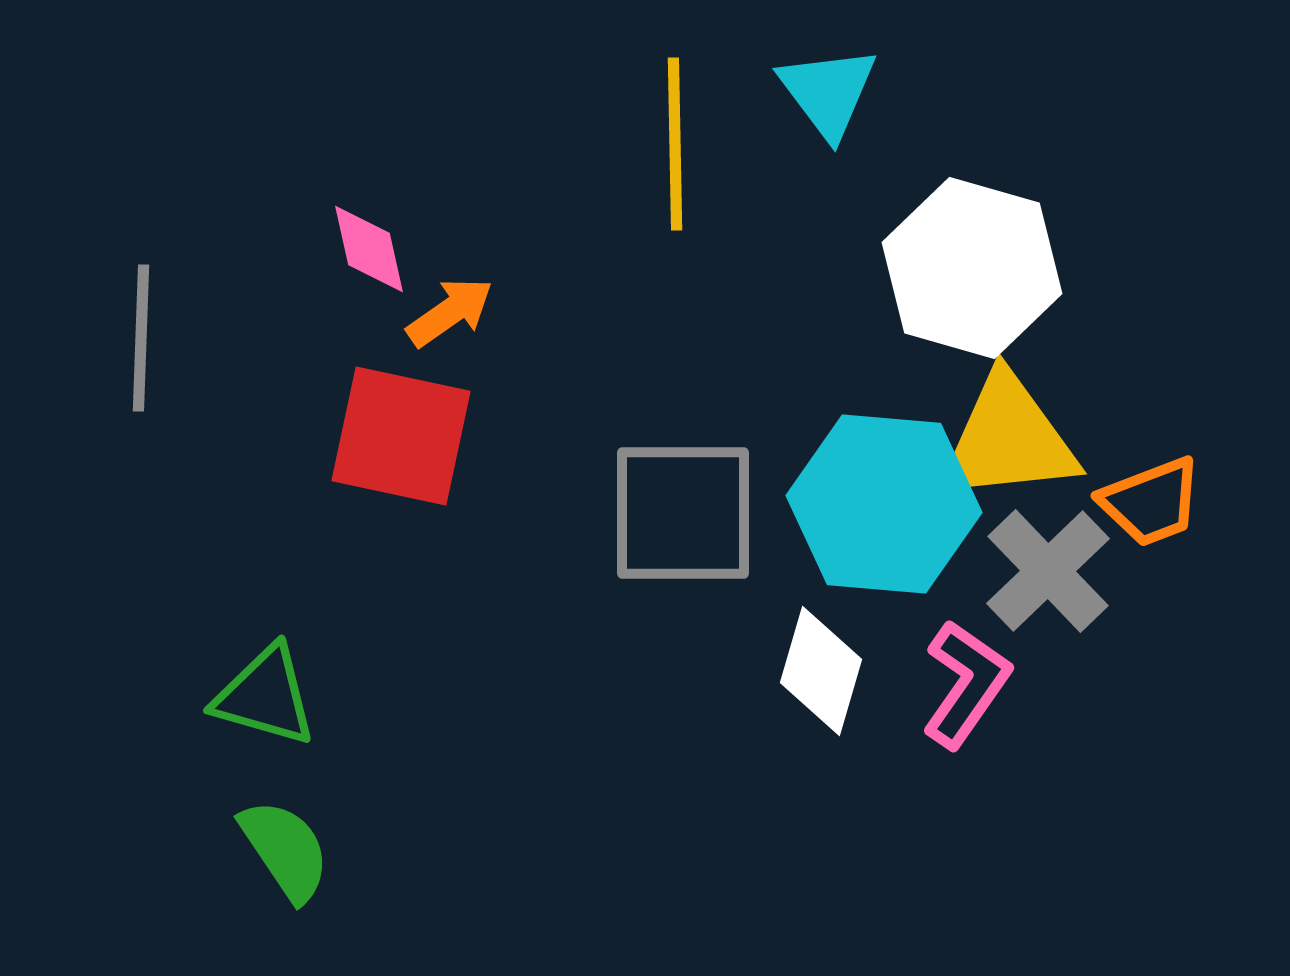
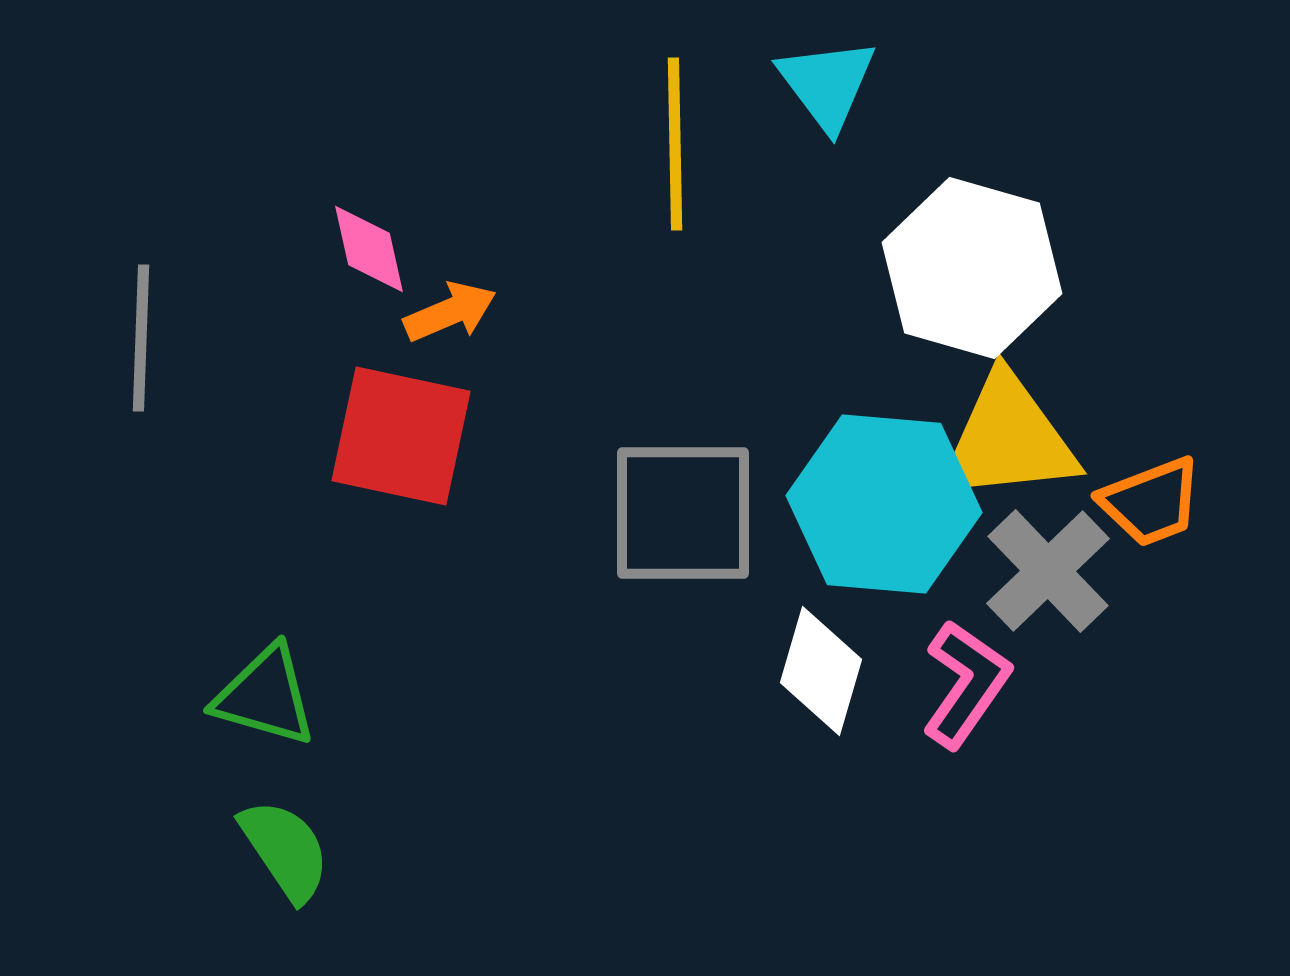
cyan triangle: moved 1 px left, 8 px up
orange arrow: rotated 12 degrees clockwise
